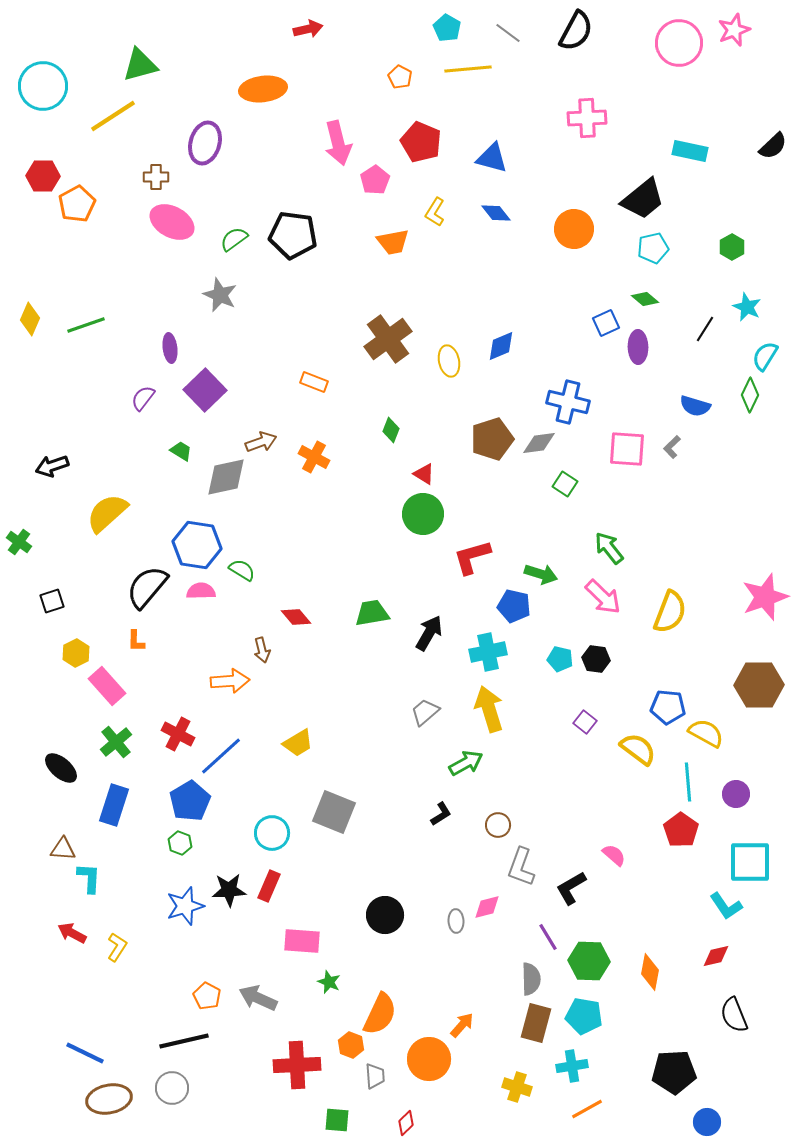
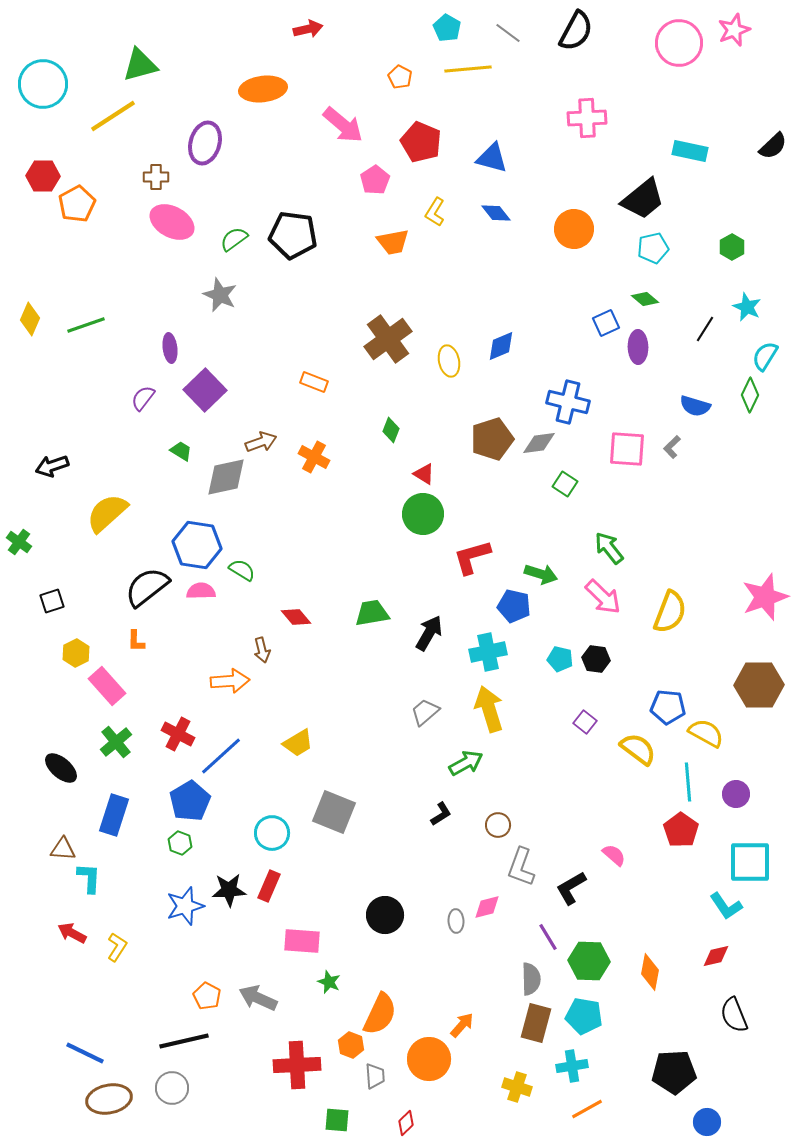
cyan circle at (43, 86): moved 2 px up
pink arrow at (338, 143): moved 5 px right, 18 px up; rotated 36 degrees counterclockwise
black semicircle at (147, 587): rotated 12 degrees clockwise
blue rectangle at (114, 805): moved 10 px down
